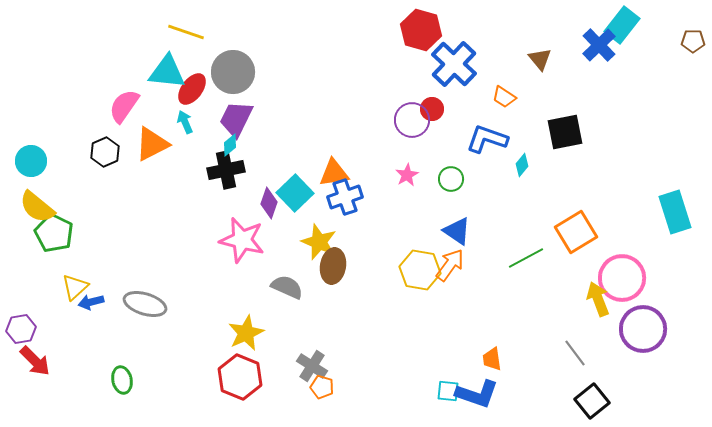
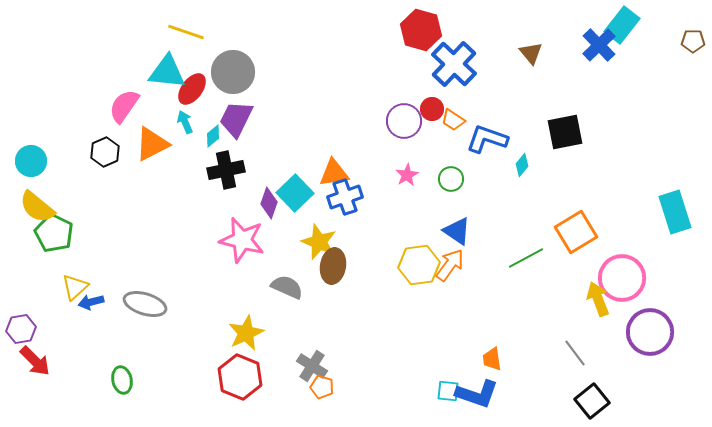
brown triangle at (540, 59): moved 9 px left, 6 px up
orange trapezoid at (504, 97): moved 51 px left, 23 px down
purple circle at (412, 120): moved 8 px left, 1 px down
cyan diamond at (230, 145): moved 17 px left, 9 px up
yellow hexagon at (420, 270): moved 1 px left, 5 px up; rotated 18 degrees counterclockwise
purple circle at (643, 329): moved 7 px right, 3 px down
